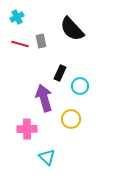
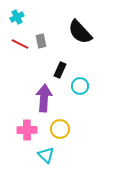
black semicircle: moved 8 px right, 3 px down
red line: rotated 12 degrees clockwise
black rectangle: moved 3 px up
purple arrow: rotated 20 degrees clockwise
yellow circle: moved 11 px left, 10 px down
pink cross: moved 1 px down
cyan triangle: moved 1 px left, 2 px up
